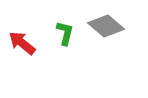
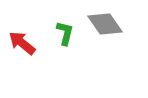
gray diamond: moved 1 px left, 2 px up; rotated 15 degrees clockwise
